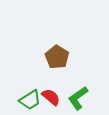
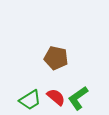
brown pentagon: moved 1 px left, 1 px down; rotated 20 degrees counterclockwise
red semicircle: moved 5 px right
